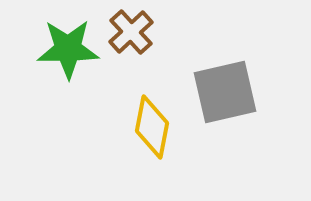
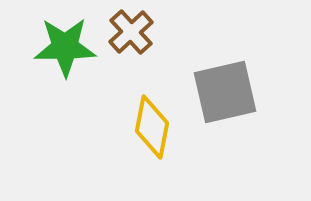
green star: moved 3 px left, 2 px up
